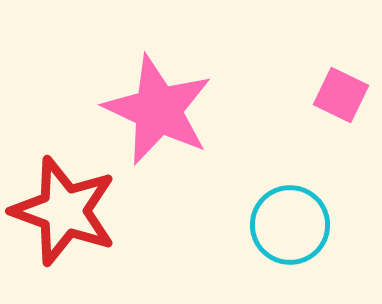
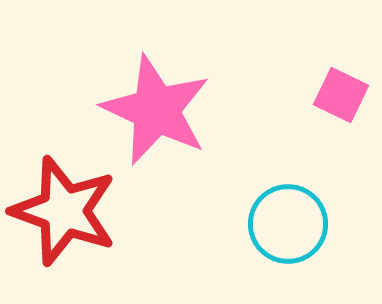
pink star: moved 2 px left
cyan circle: moved 2 px left, 1 px up
